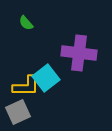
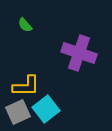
green semicircle: moved 1 px left, 2 px down
purple cross: rotated 12 degrees clockwise
cyan square: moved 31 px down
